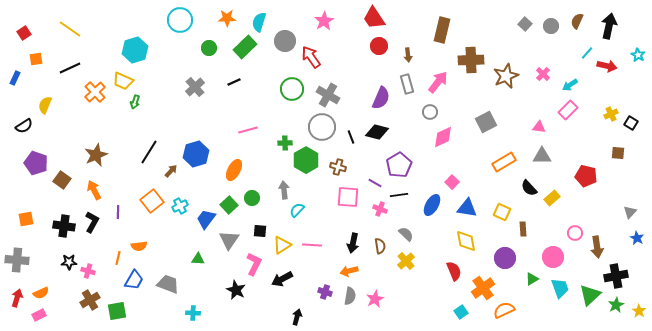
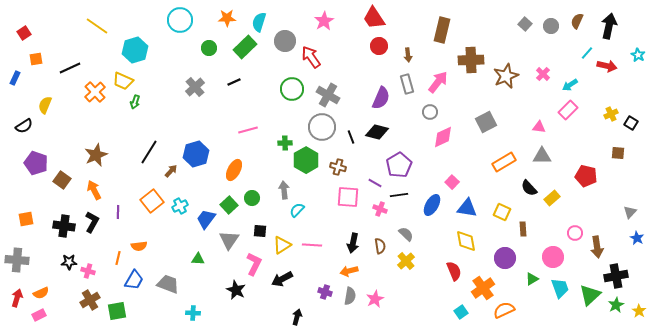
yellow line at (70, 29): moved 27 px right, 3 px up
